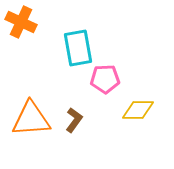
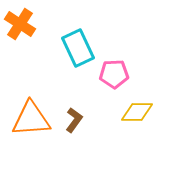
orange cross: moved 1 px left, 2 px down; rotated 8 degrees clockwise
cyan rectangle: rotated 15 degrees counterclockwise
pink pentagon: moved 9 px right, 5 px up
yellow diamond: moved 1 px left, 2 px down
